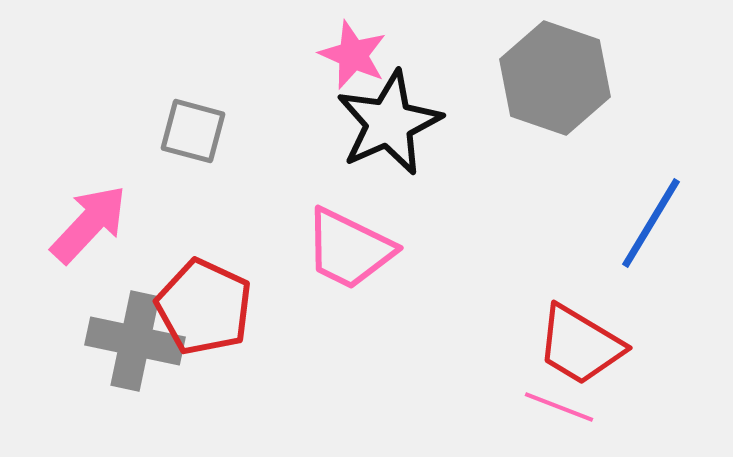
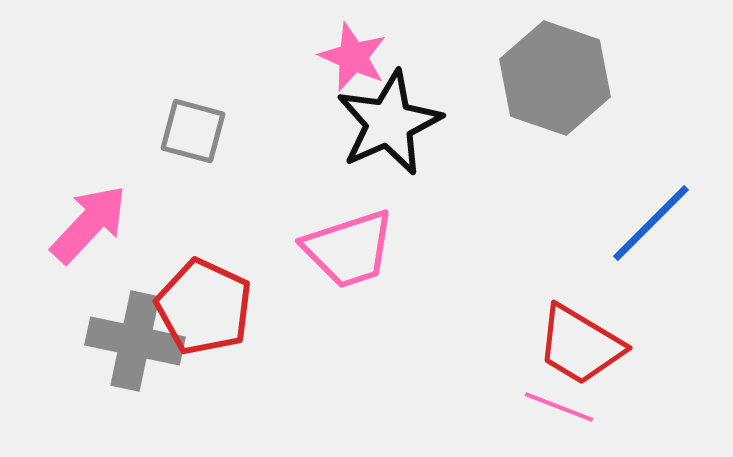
pink star: moved 2 px down
blue line: rotated 14 degrees clockwise
pink trapezoid: rotated 44 degrees counterclockwise
